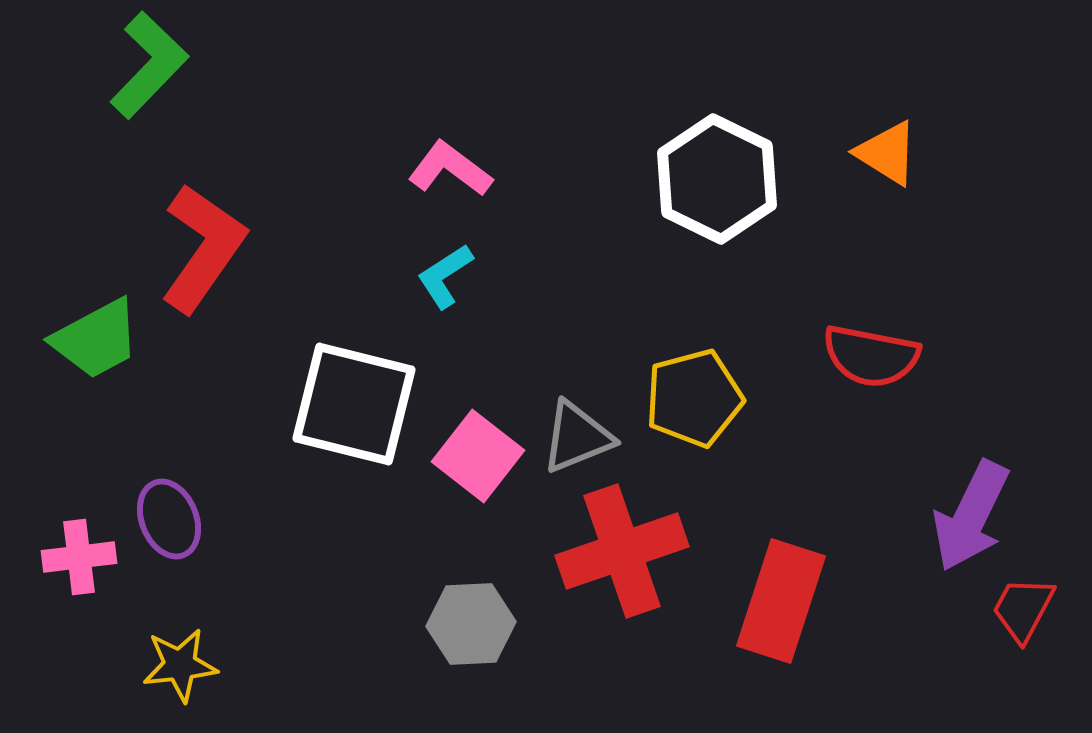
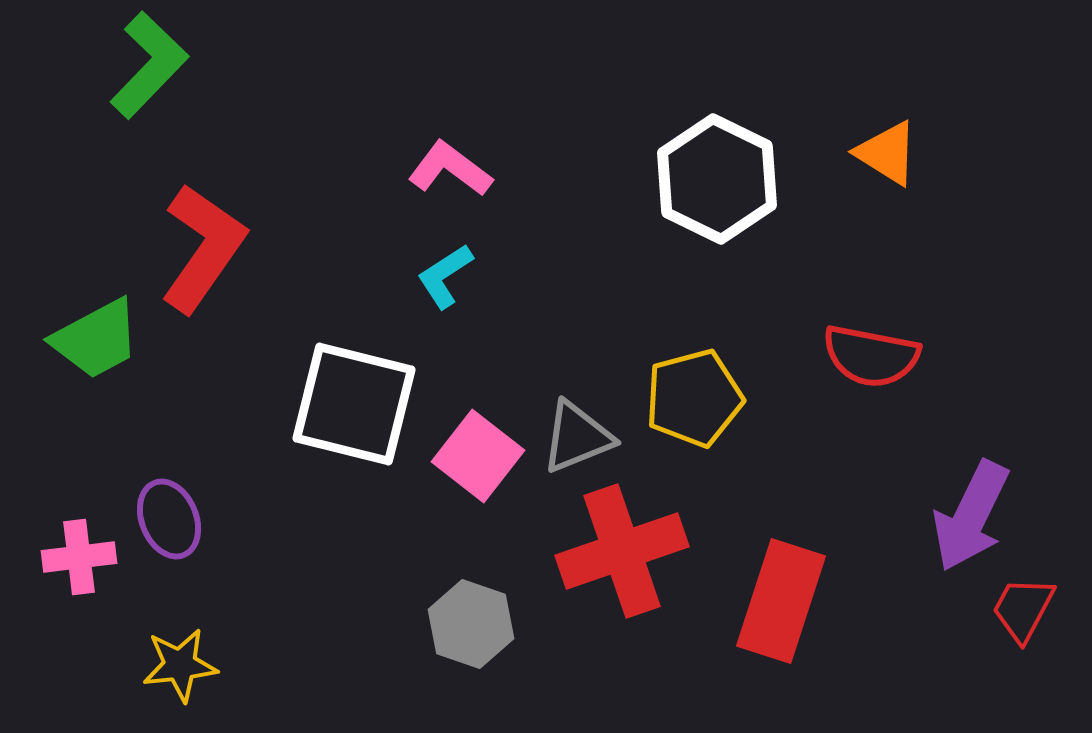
gray hexagon: rotated 22 degrees clockwise
